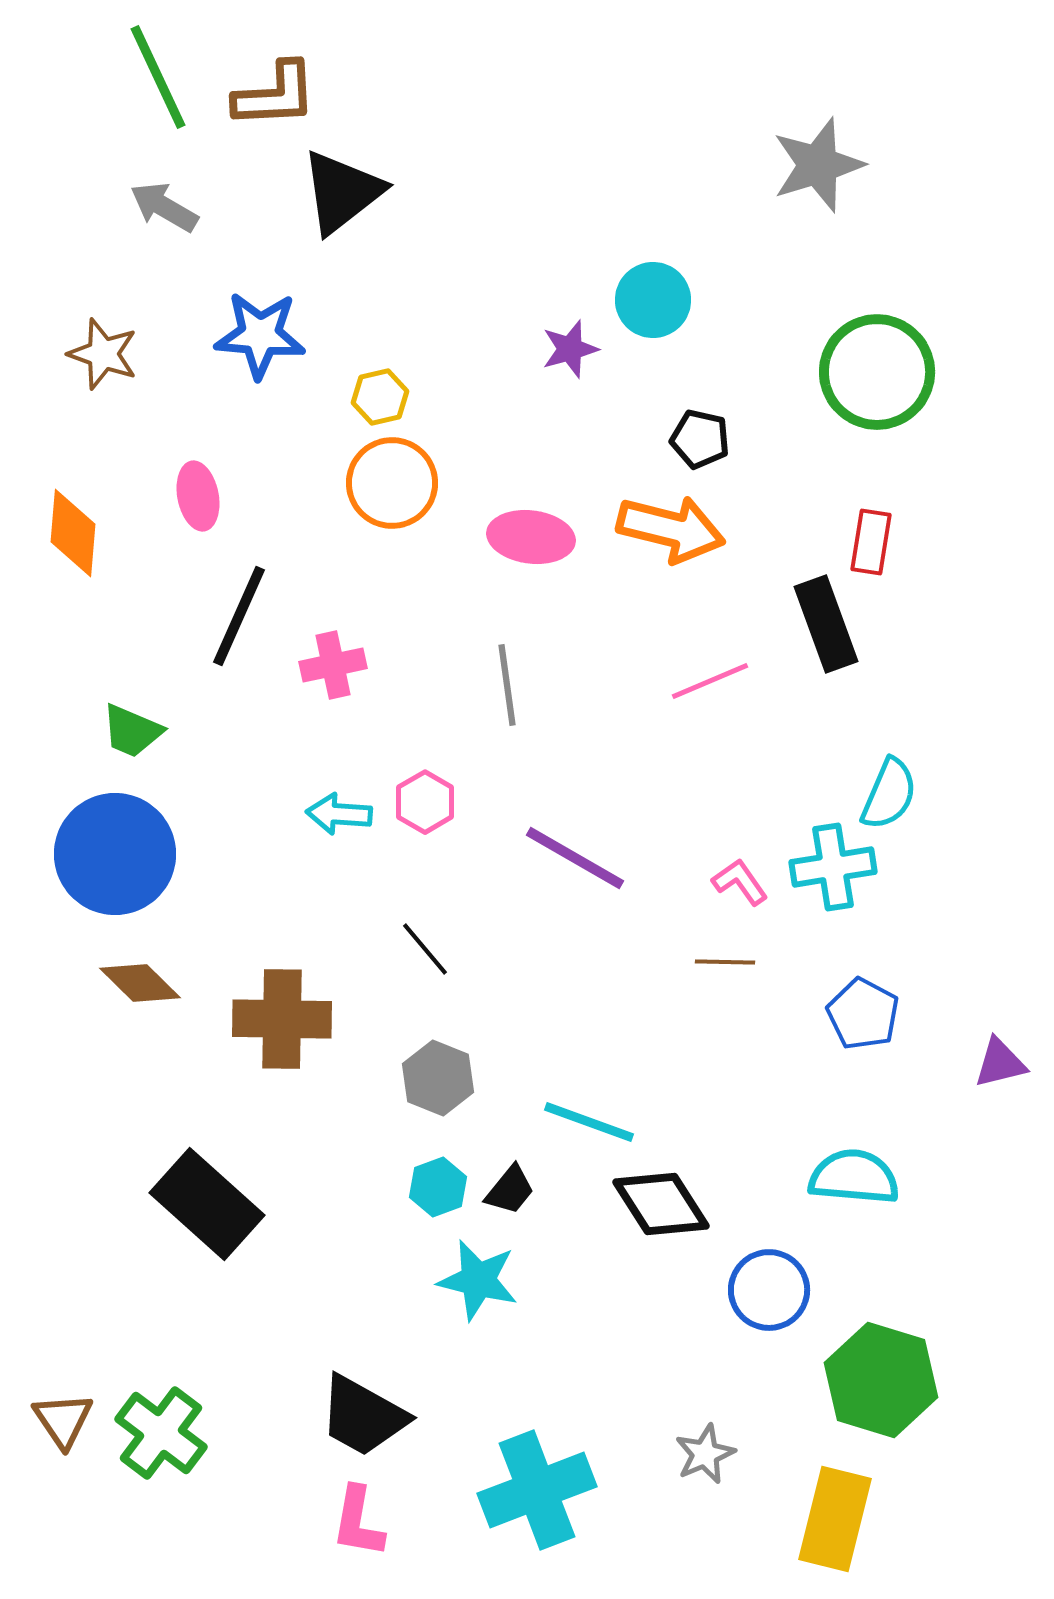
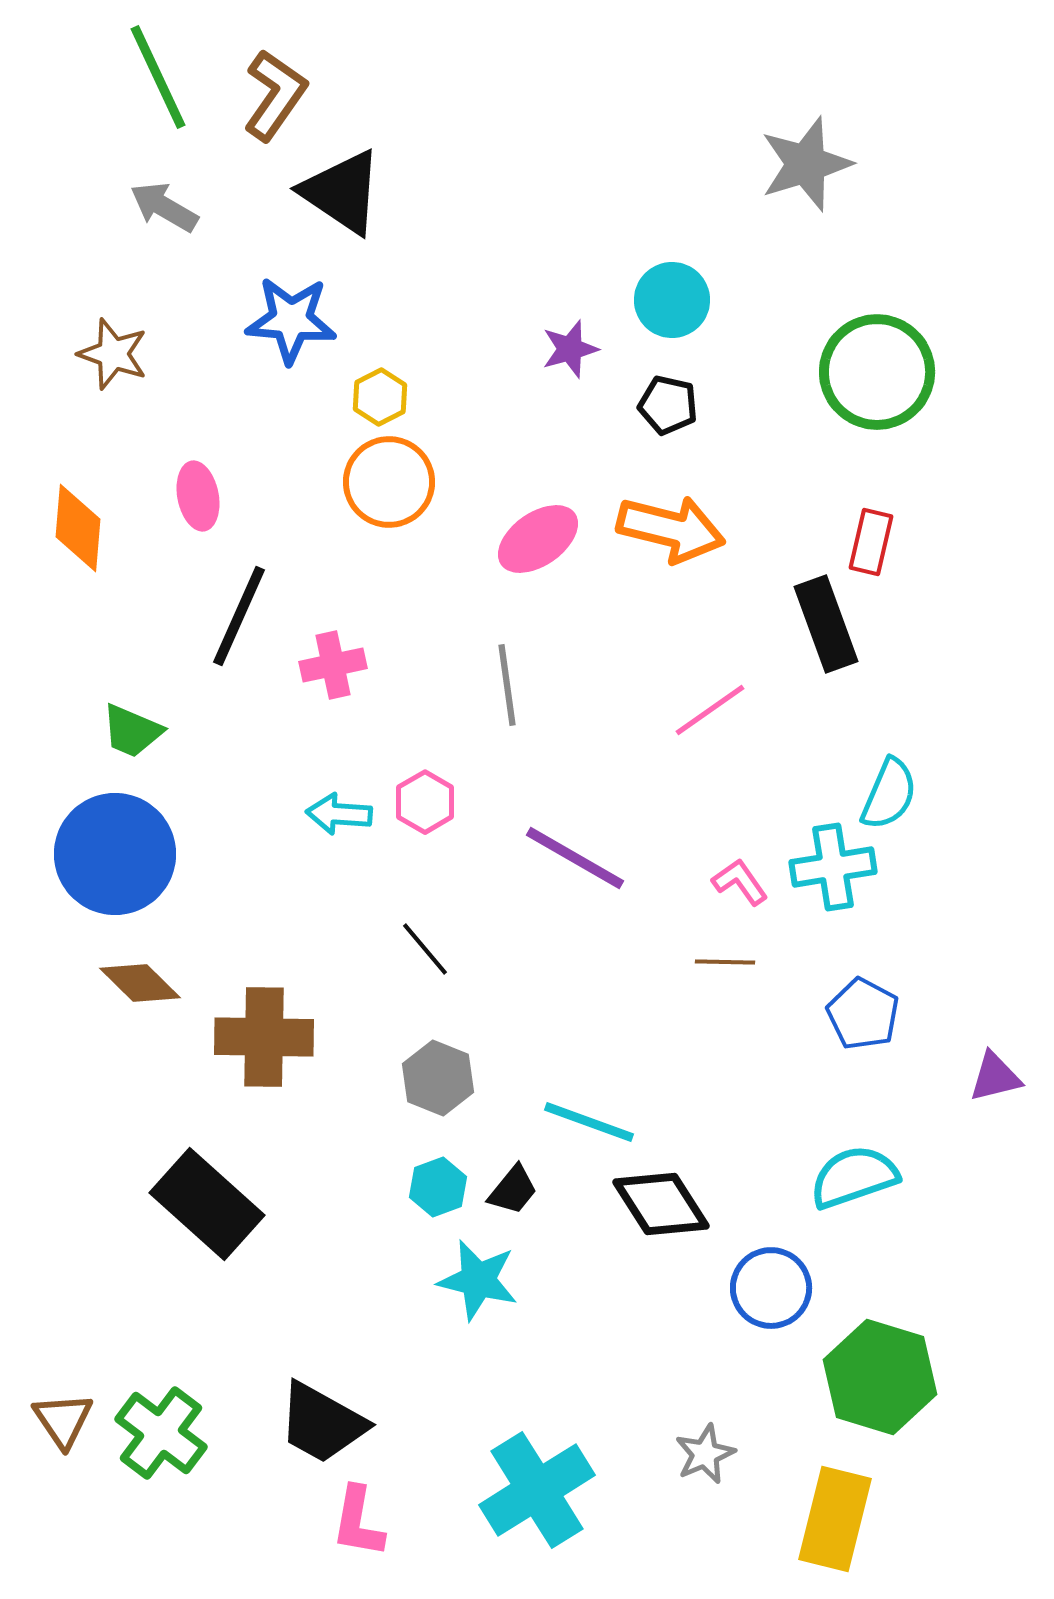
brown L-shape at (275, 95): rotated 52 degrees counterclockwise
gray star at (818, 165): moved 12 px left, 1 px up
black triangle at (342, 192): rotated 48 degrees counterclockwise
cyan circle at (653, 300): moved 19 px right
blue star at (260, 335): moved 31 px right, 15 px up
brown star at (103, 354): moved 10 px right
yellow hexagon at (380, 397): rotated 14 degrees counterclockwise
black pentagon at (700, 439): moved 32 px left, 34 px up
orange circle at (392, 483): moved 3 px left, 1 px up
orange diamond at (73, 533): moved 5 px right, 5 px up
pink ellipse at (531, 537): moved 7 px right, 2 px down; rotated 42 degrees counterclockwise
red rectangle at (871, 542): rotated 4 degrees clockwise
pink line at (710, 681): moved 29 px down; rotated 12 degrees counterclockwise
brown cross at (282, 1019): moved 18 px left, 18 px down
purple triangle at (1000, 1063): moved 5 px left, 14 px down
cyan semicircle at (854, 1177): rotated 24 degrees counterclockwise
black trapezoid at (510, 1190): moved 3 px right
blue circle at (769, 1290): moved 2 px right, 2 px up
green hexagon at (881, 1380): moved 1 px left, 3 px up
black trapezoid at (363, 1416): moved 41 px left, 7 px down
cyan cross at (537, 1490): rotated 11 degrees counterclockwise
